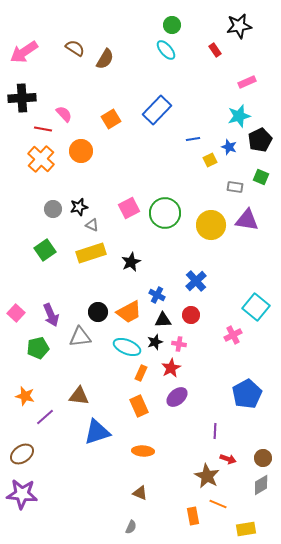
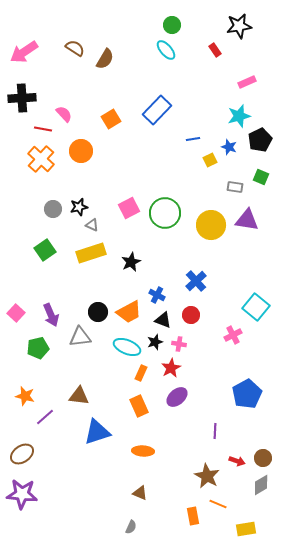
black triangle at (163, 320): rotated 24 degrees clockwise
red arrow at (228, 459): moved 9 px right, 2 px down
